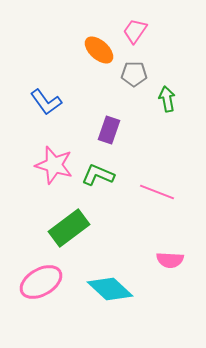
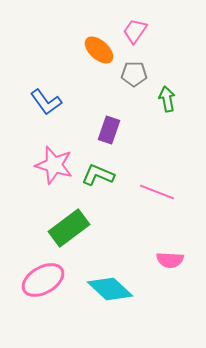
pink ellipse: moved 2 px right, 2 px up
